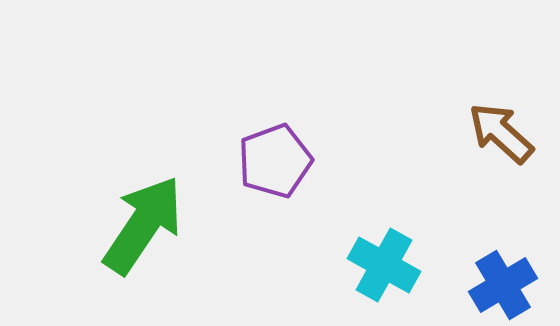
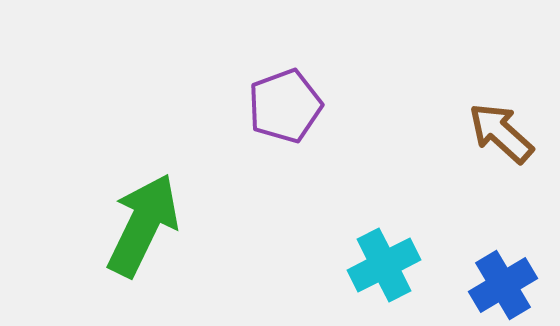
purple pentagon: moved 10 px right, 55 px up
green arrow: rotated 8 degrees counterclockwise
cyan cross: rotated 34 degrees clockwise
